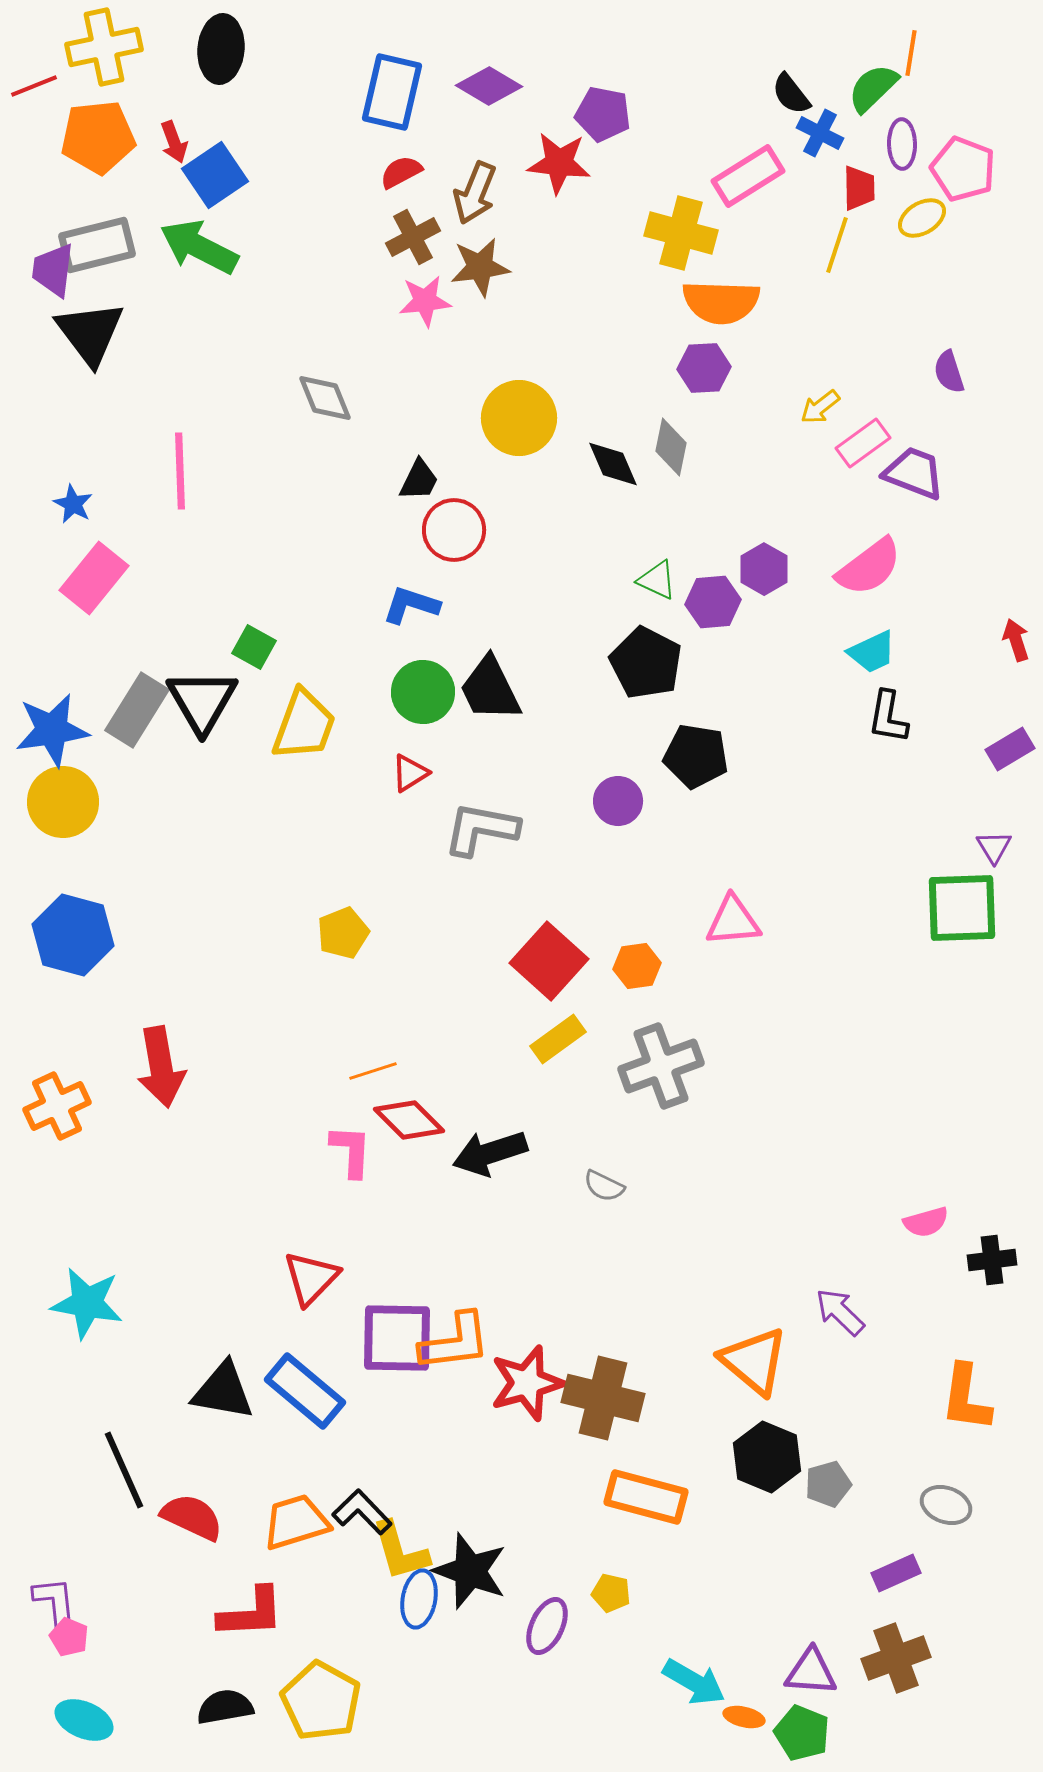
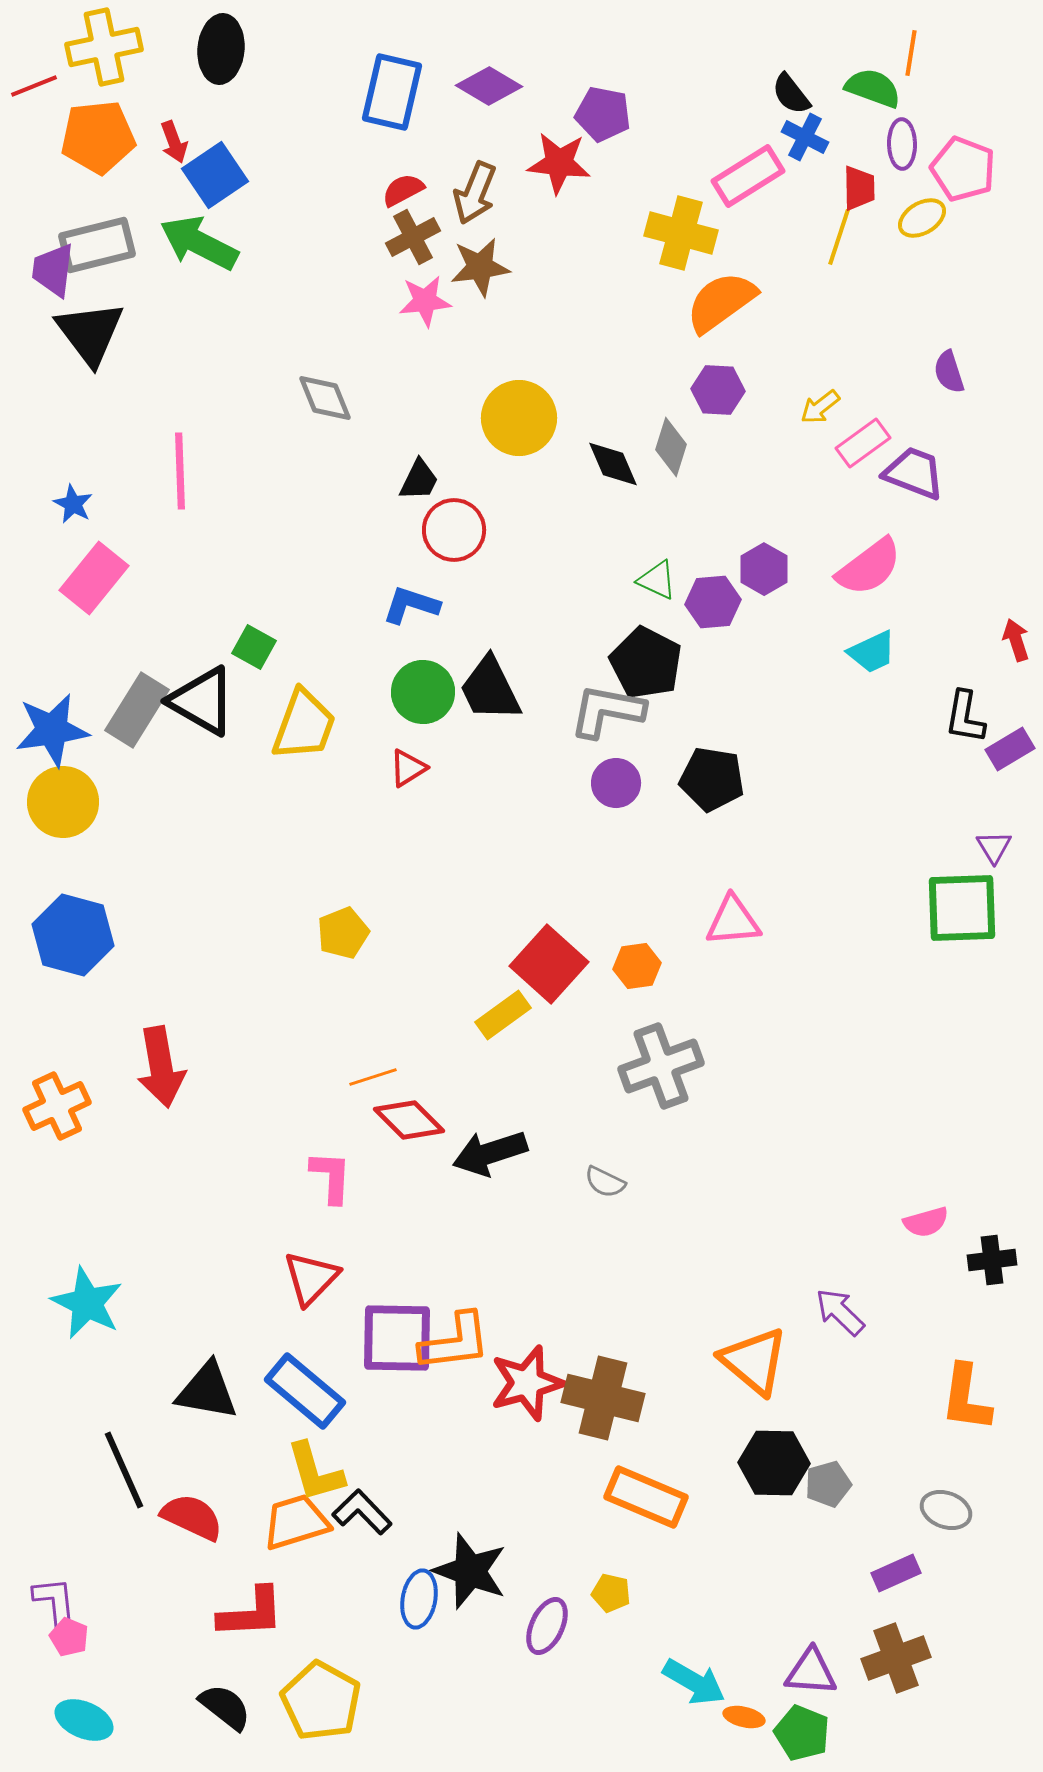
green semicircle at (873, 88): rotated 64 degrees clockwise
blue cross at (820, 133): moved 15 px left, 4 px down
red semicircle at (401, 172): moved 2 px right, 18 px down
yellow line at (837, 245): moved 2 px right, 8 px up
green arrow at (199, 247): moved 4 px up
orange semicircle at (721, 302): rotated 142 degrees clockwise
purple hexagon at (704, 368): moved 14 px right, 22 px down; rotated 6 degrees clockwise
gray diamond at (671, 447): rotated 6 degrees clockwise
black triangle at (202, 701): rotated 30 degrees counterclockwise
black L-shape at (888, 717): moved 77 px right
black pentagon at (696, 756): moved 16 px right, 23 px down
red triangle at (410, 773): moved 2 px left, 5 px up
purple circle at (618, 801): moved 2 px left, 18 px up
gray L-shape at (481, 829): moved 126 px right, 118 px up
red square at (549, 961): moved 3 px down
yellow rectangle at (558, 1039): moved 55 px left, 24 px up
orange line at (373, 1071): moved 6 px down
pink L-shape at (351, 1151): moved 20 px left, 26 px down
gray semicircle at (604, 1186): moved 1 px right, 4 px up
cyan star at (87, 1303): rotated 16 degrees clockwise
black triangle at (223, 1391): moved 16 px left
black hexagon at (767, 1457): moved 7 px right, 6 px down; rotated 22 degrees counterclockwise
orange rectangle at (646, 1497): rotated 8 degrees clockwise
gray ellipse at (946, 1505): moved 5 px down
yellow L-shape at (400, 1551): moved 85 px left, 79 px up
black semicircle at (225, 1707): rotated 48 degrees clockwise
